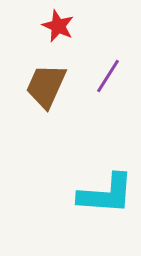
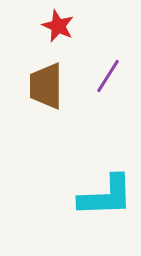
brown trapezoid: rotated 24 degrees counterclockwise
cyan L-shape: moved 2 px down; rotated 6 degrees counterclockwise
